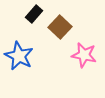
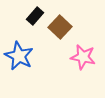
black rectangle: moved 1 px right, 2 px down
pink star: moved 1 px left, 2 px down
